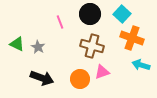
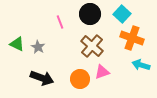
brown cross: rotated 25 degrees clockwise
